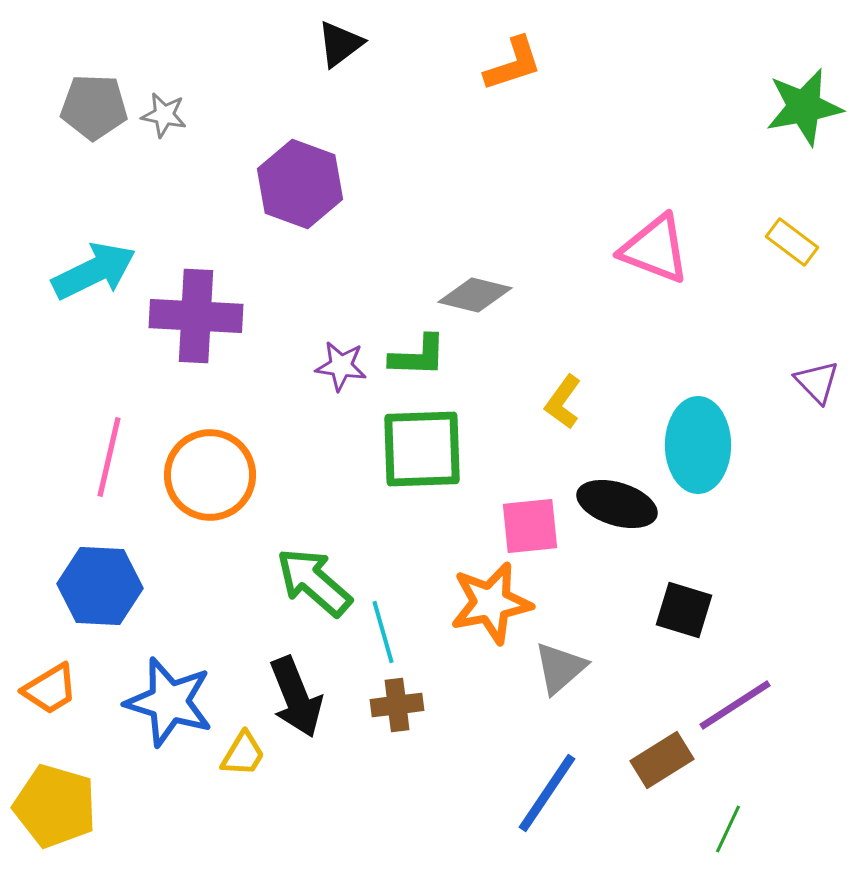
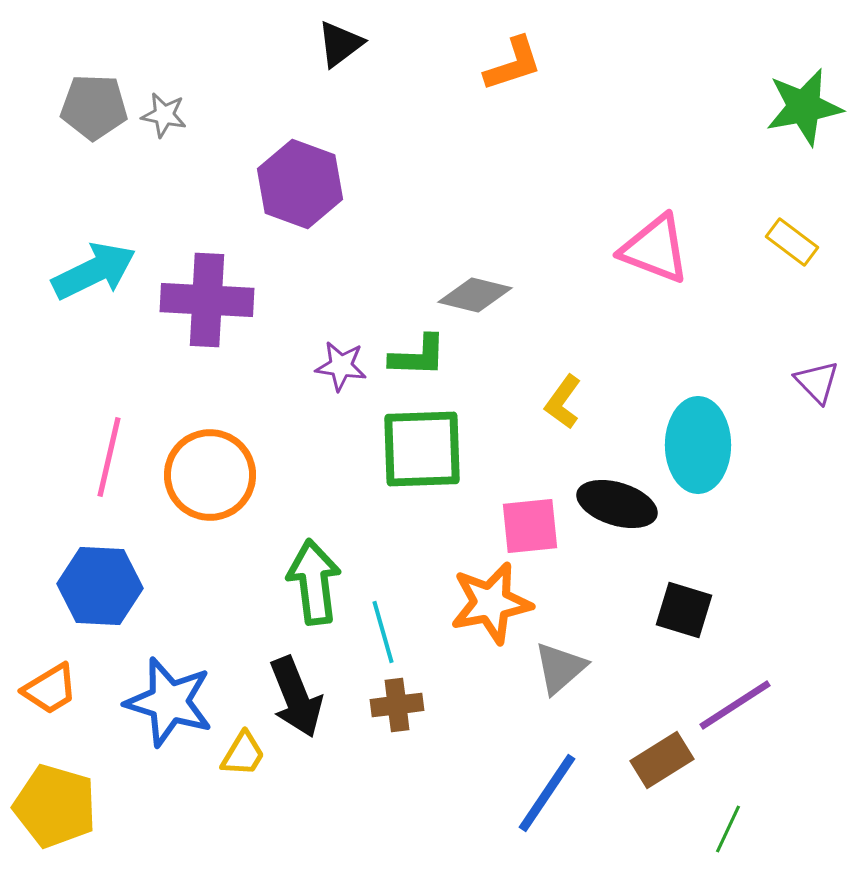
purple cross: moved 11 px right, 16 px up
green arrow: rotated 42 degrees clockwise
